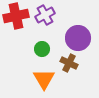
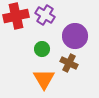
purple cross: rotated 30 degrees counterclockwise
purple circle: moved 3 px left, 2 px up
